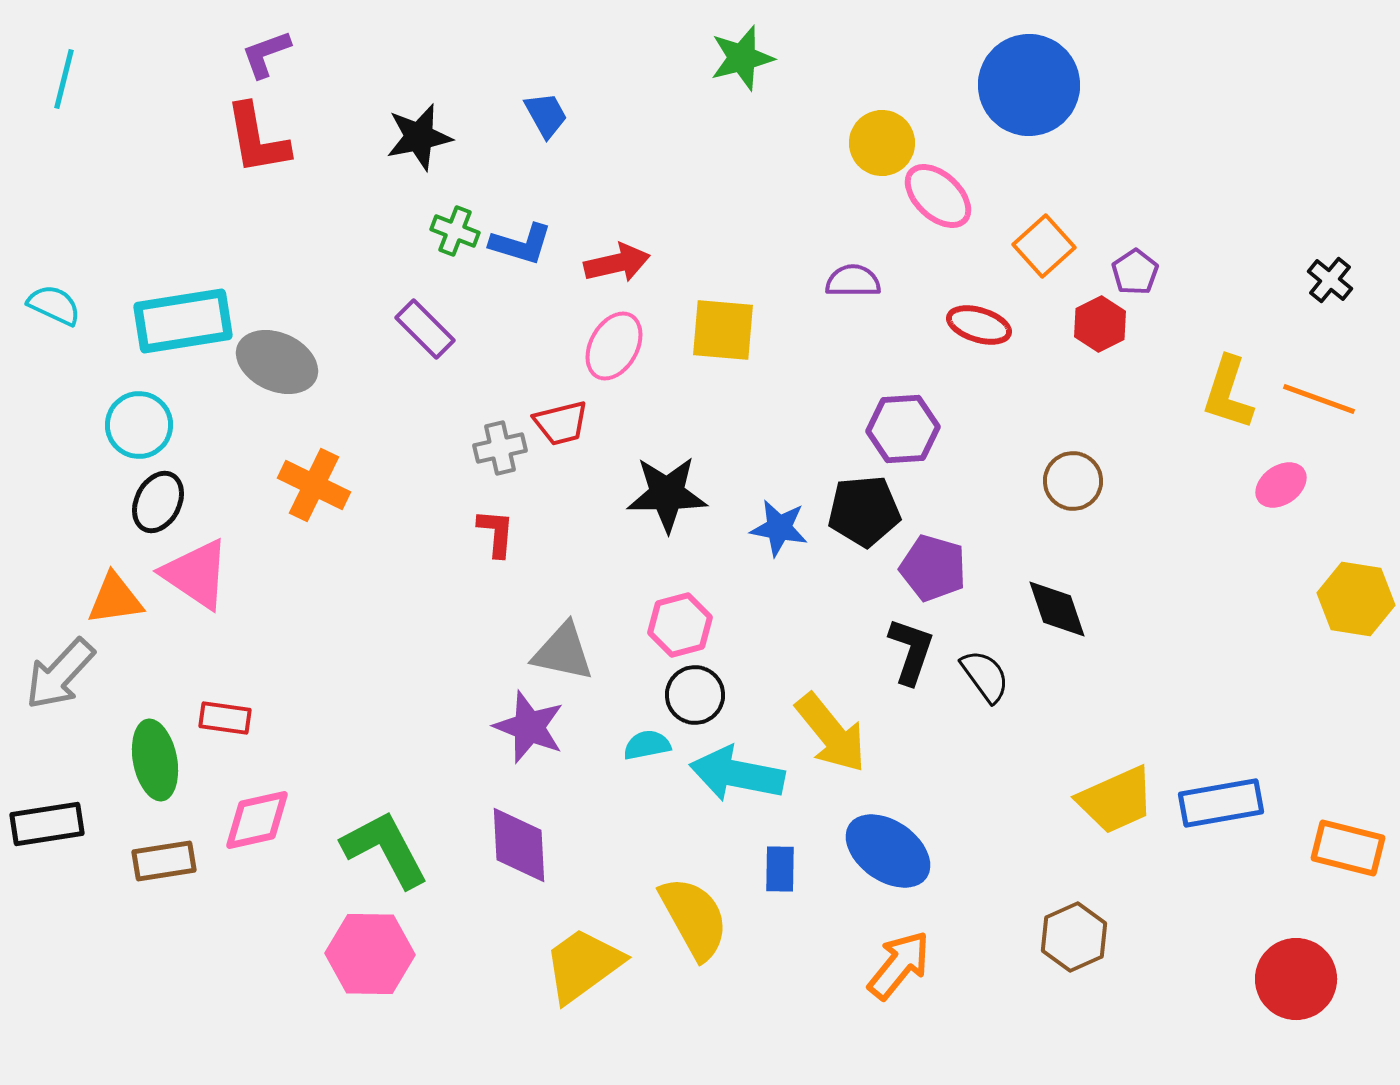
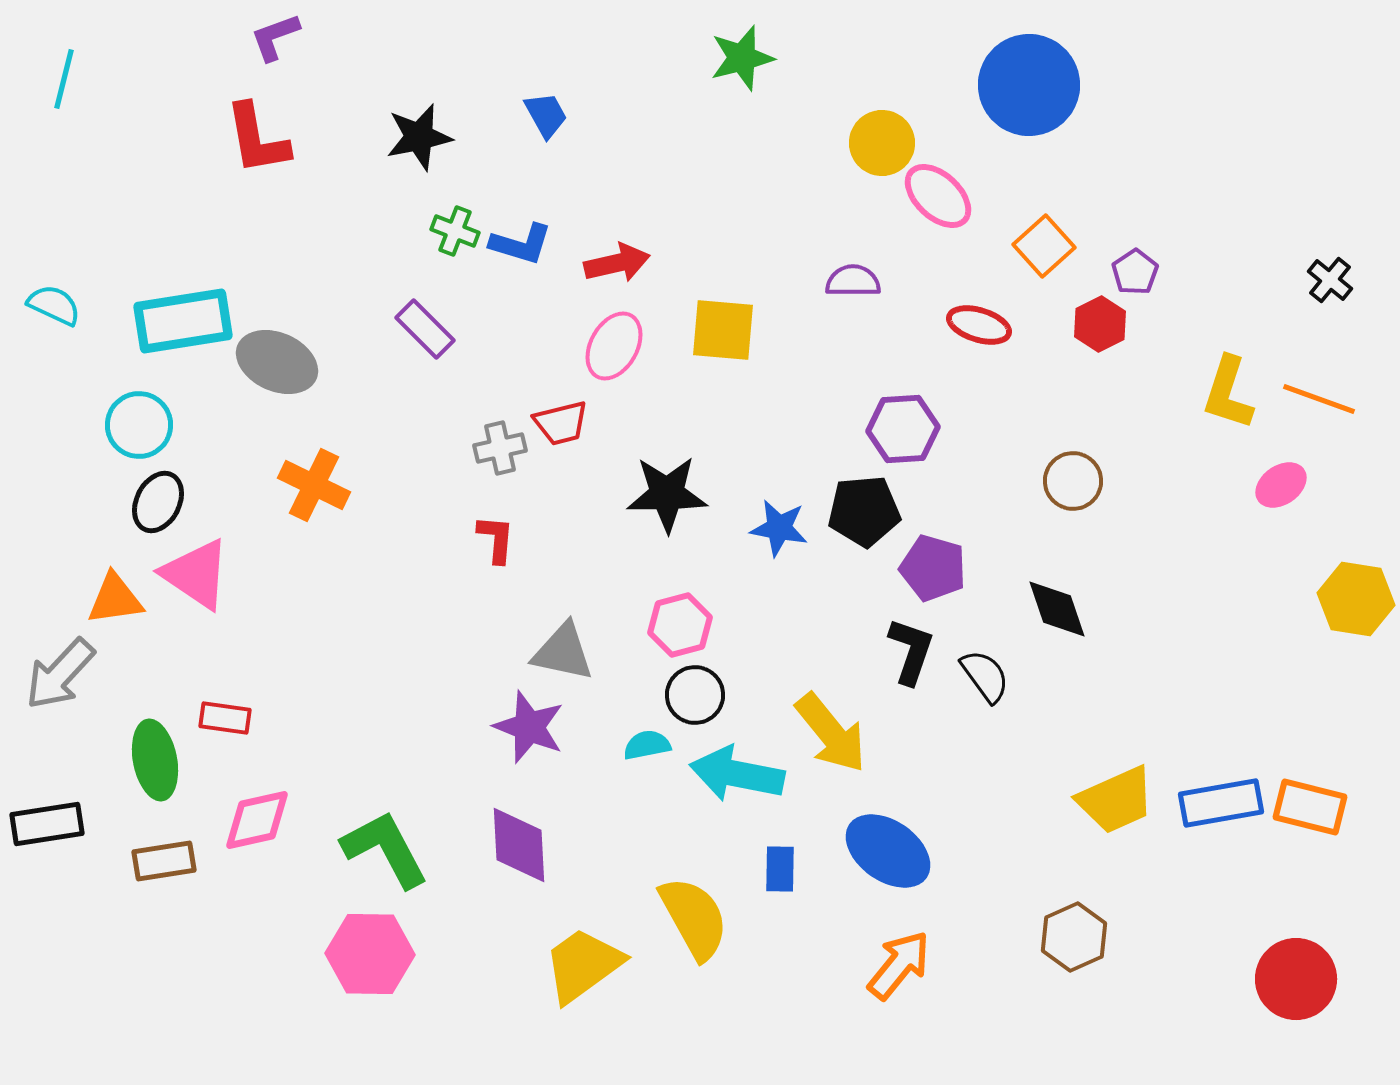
purple L-shape at (266, 54): moved 9 px right, 17 px up
red L-shape at (496, 533): moved 6 px down
orange rectangle at (1348, 848): moved 38 px left, 41 px up
